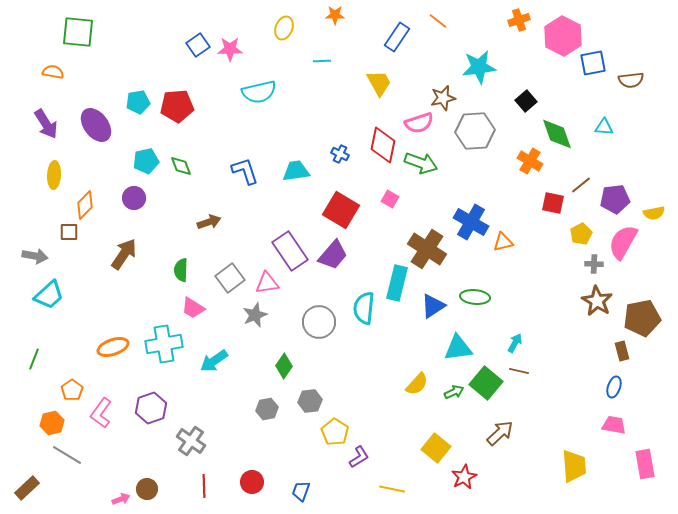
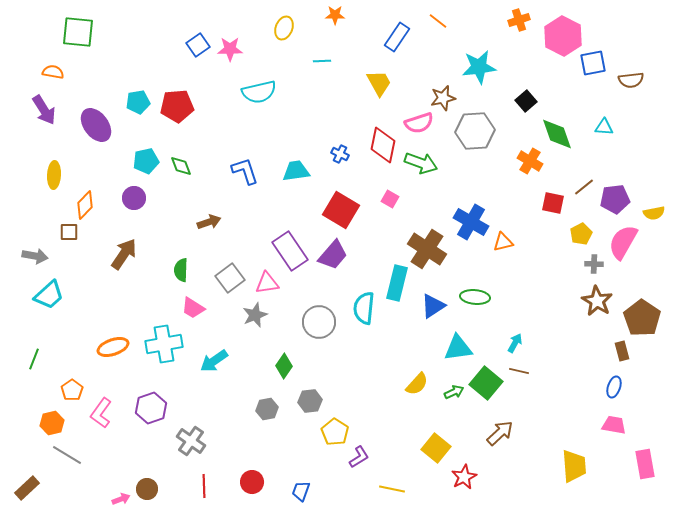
purple arrow at (46, 124): moved 2 px left, 14 px up
brown line at (581, 185): moved 3 px right, 2 px down
brown pentagon at (642, 318): rotated 27 degrees counterclockwise
